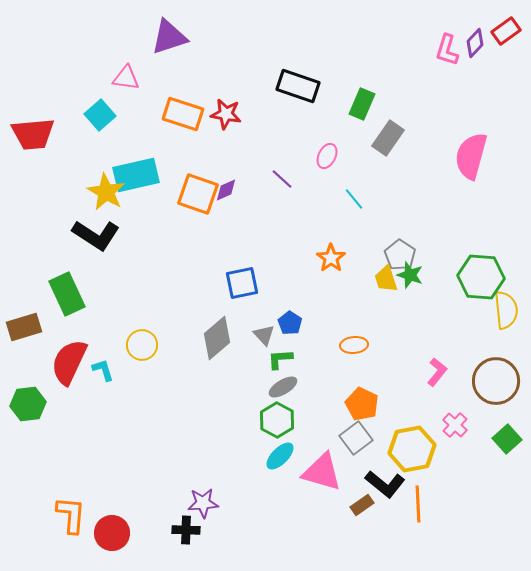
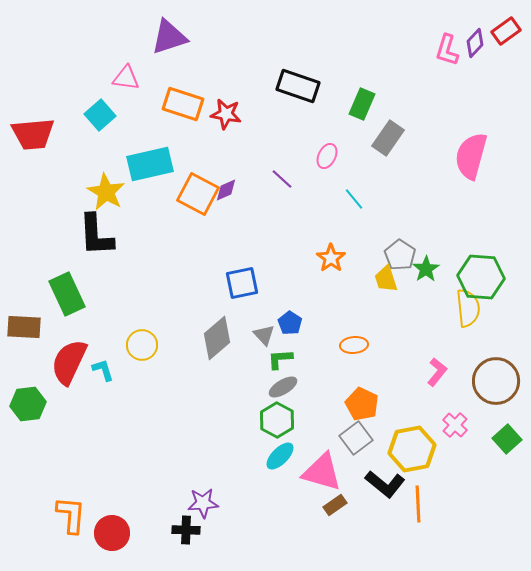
orange rectangle at (183, 114): moved 10 px up
cyan rectangle at (136, 175): moved 14 px right, 11 px up
orange square at (198, 194): rotated 9 degrees clockwise
black L-shape at (96, 235): rotated 54 degrees clockwise
green star at (410, 275): moved 16 px right, 6 px up; rotated 20 degrees clockwise
yellow semicircle at (506, 310): moved 38 px left, 2 px up
brown rectangle at (24, 327): rotated 20 degrees clockwise
brown rectangle at (362, 505): moved 27 px left
